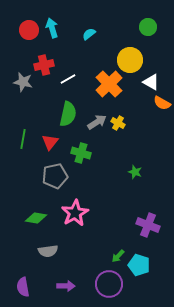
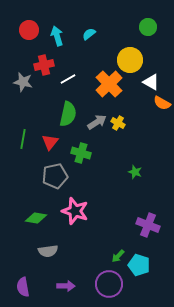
cyan arrow: moved 5 px right, 8 px down
pink star: moved 2 px up; rotated 24 degrees counterclockwise
